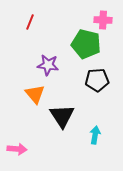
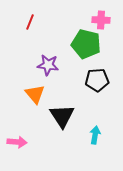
pink cross: moved 2 px left
pink arrow: moved 7 px up
